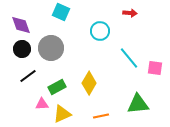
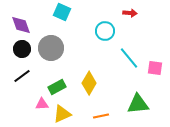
cyan square: moved 1 px right
cyan circle: moved 5 px right
black line: moved 6 px left
